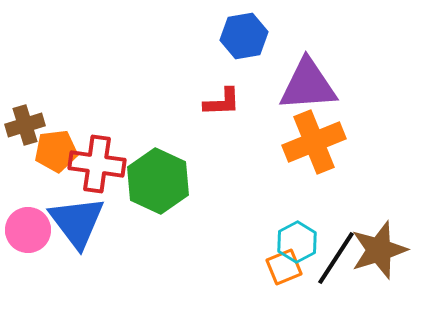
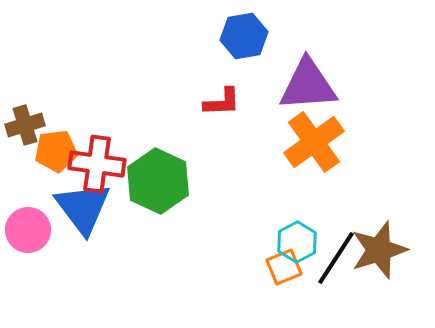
orange cross: rotated 14 degrees counterclockwise
blue triangle: moved 6 px right, 14 px up
